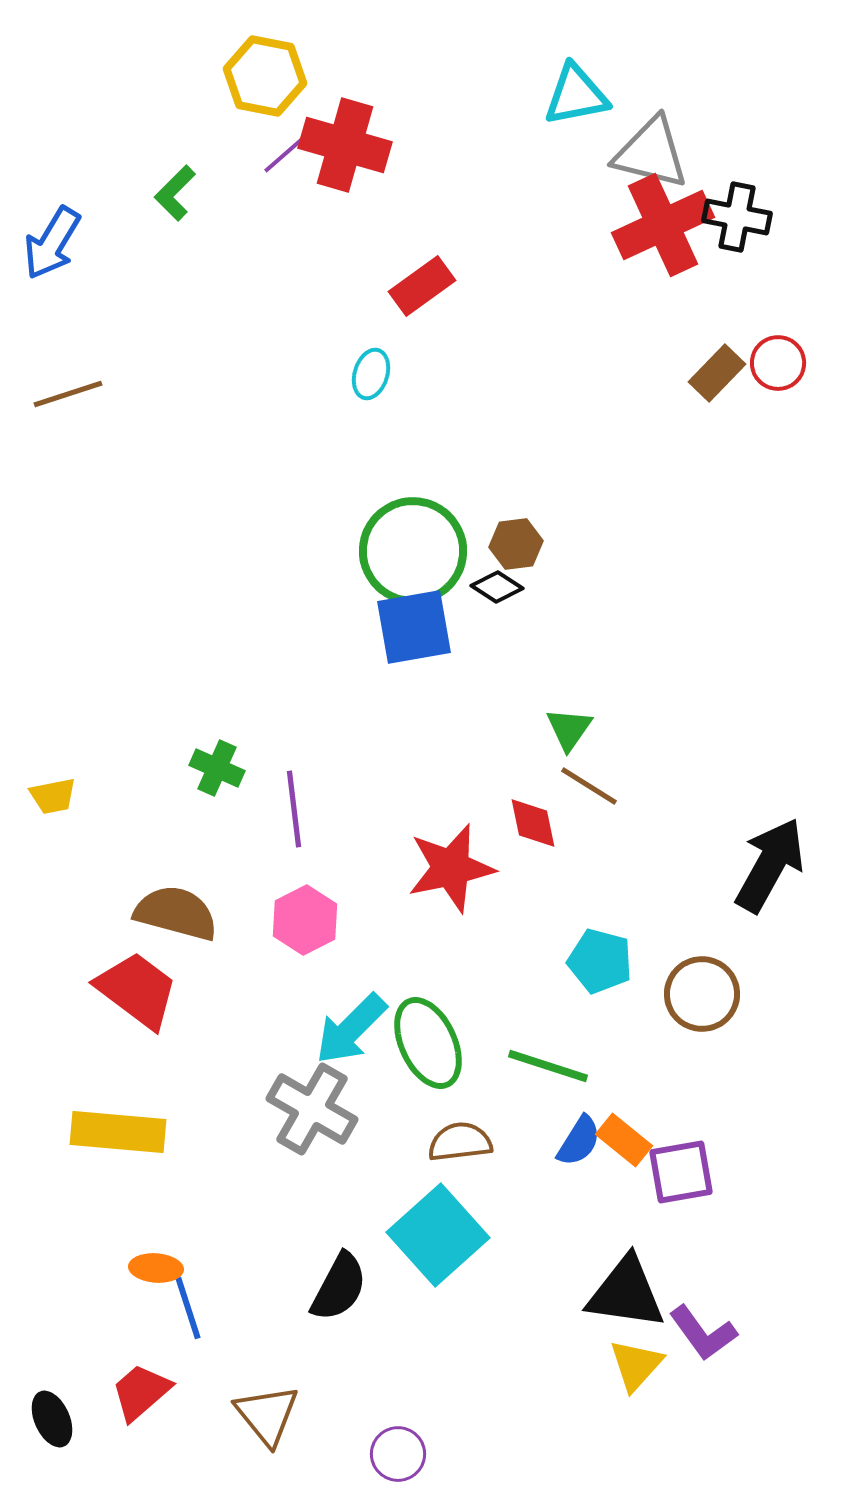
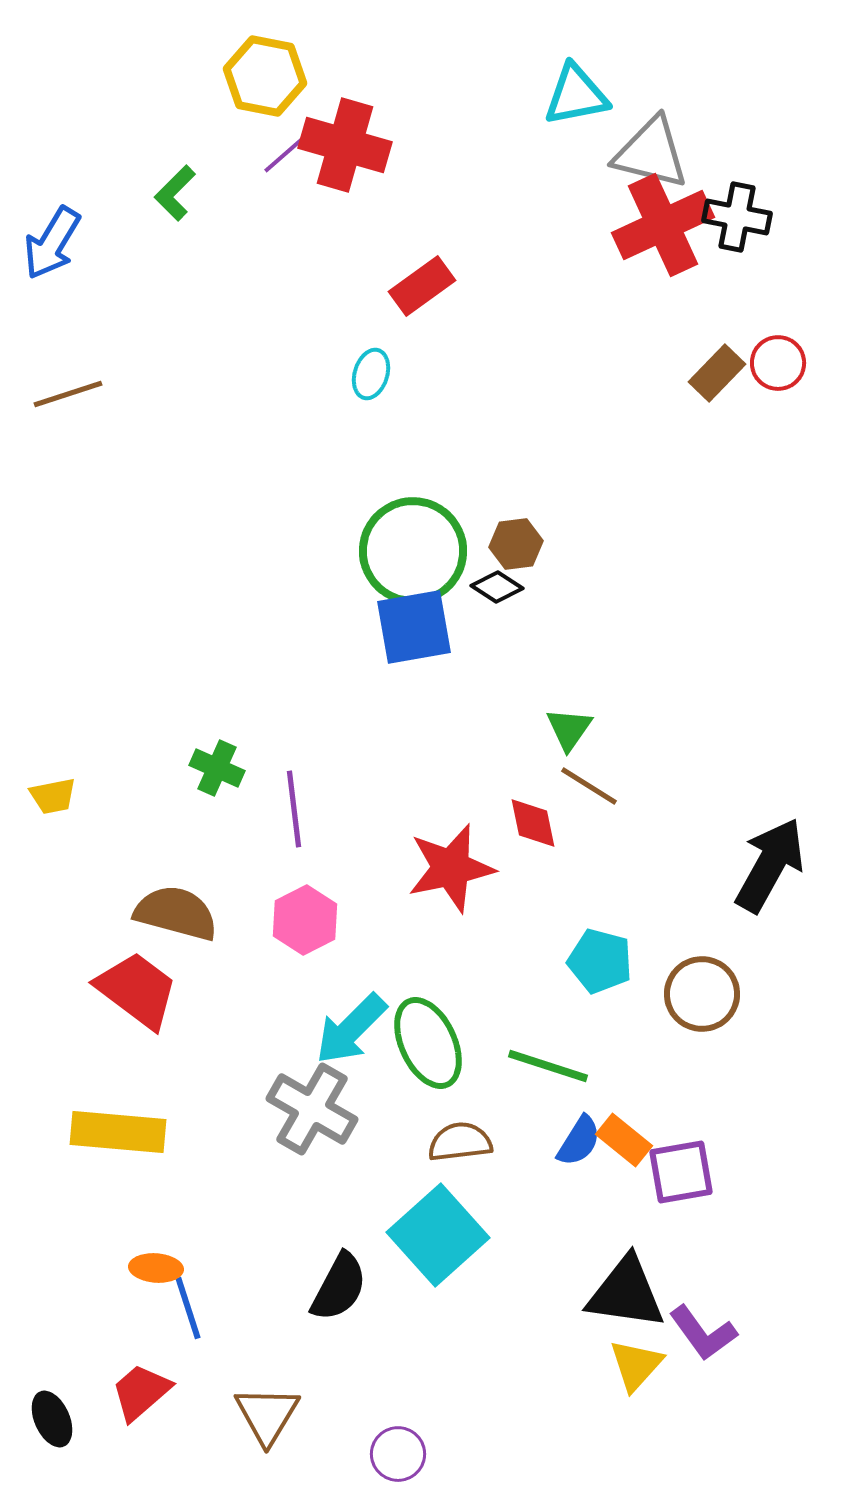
brown triangle at (267, 1415): rotated 10 degrees clockwise
